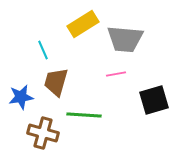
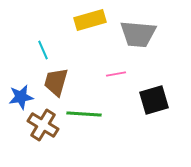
yellow rectangle: moved 7 px right, 4 px up; rotated 16 degrees clockwise
gray trapezoid: moved 13 px right, 5 px up
green line: moved 1 px up
brown cross: moved 8 px up; rotated 16 degrees clockwise
